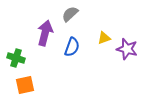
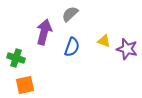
purple arrow: moved 1 px left, 1 px up
yellow triangle: moved 3 px down; rotated 40 degrees clockwise
